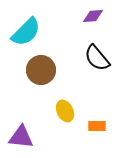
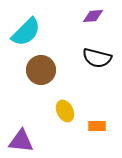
black semicircle: rotated 36 degrees counterclockwise
purple triangle: moved 4 px down
